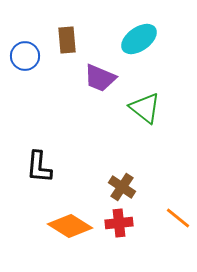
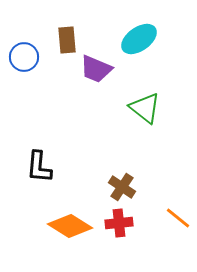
blue circle: moved 1 px left, 1 px down
purple trapezoid: moved 4 px left, 9 px up
